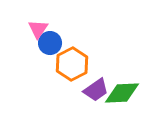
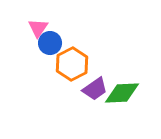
pink triangle: moved 1 px up
purple trapezoid: moved 1 px left, 1 px up
